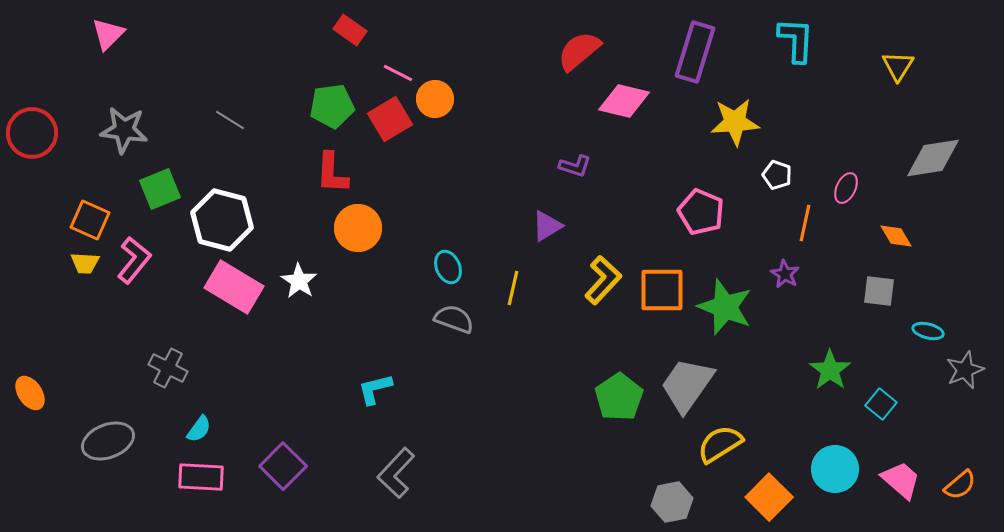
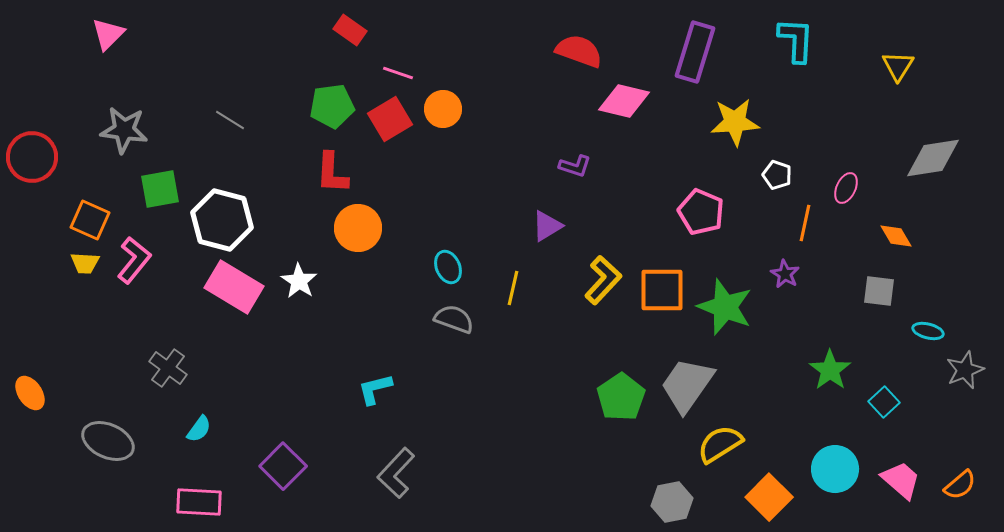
red semicircle at (579, 51): rotated 60 degrees clockwise
pink line at (398, 73): rotated 8 degrees counterclockwise
orange circle at (435, 99): moved 8 px right, 10 px down
red circle at (32, 133): moved 24 px down
green square at (160, 189): rotated 12 degrees clockwise
gray cross at (168, 368): rotated 9 degrees clockwise
green pentagon at (619, 397): moved 2 px right
cyan square at (881, 404): moved 3 px right, 2 px up; rotated 8 degrees clockwise
gray ellipse at (108, 441): rotated 45 degrees clockwise
pink rectangle at (201, 477): moved 2 px left, 25 px down
